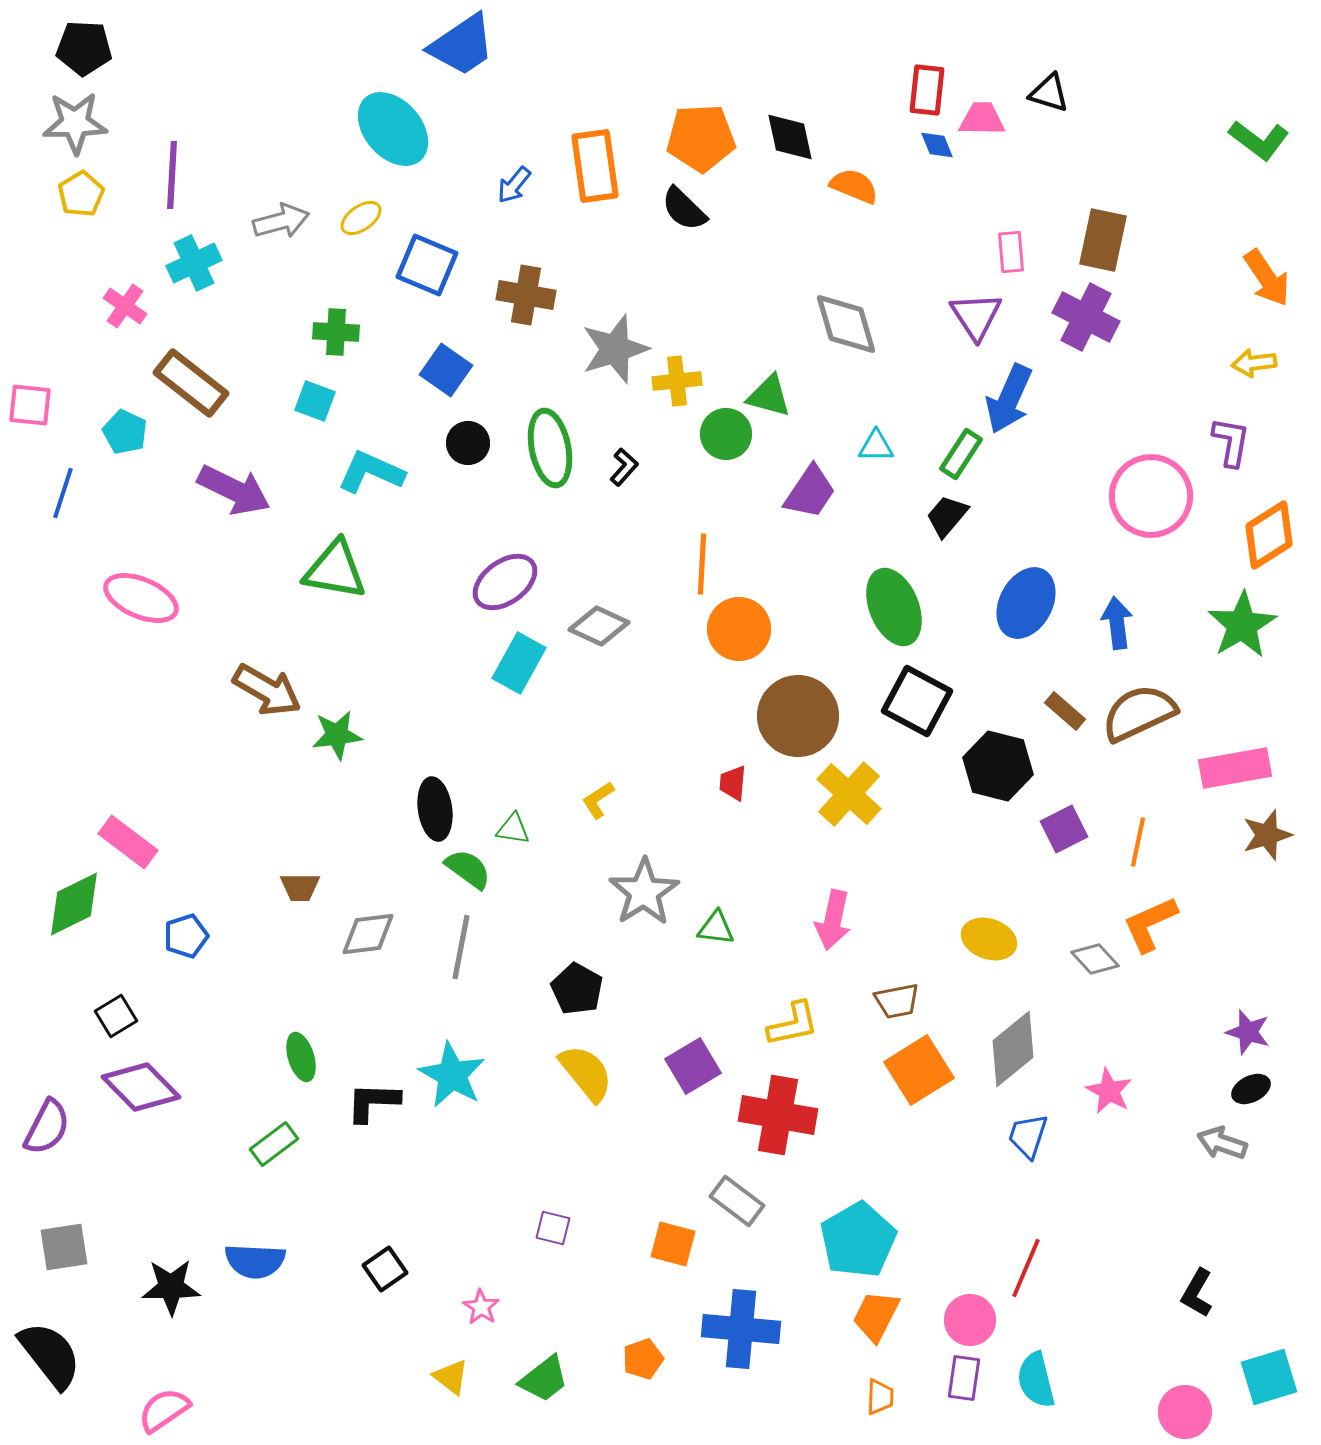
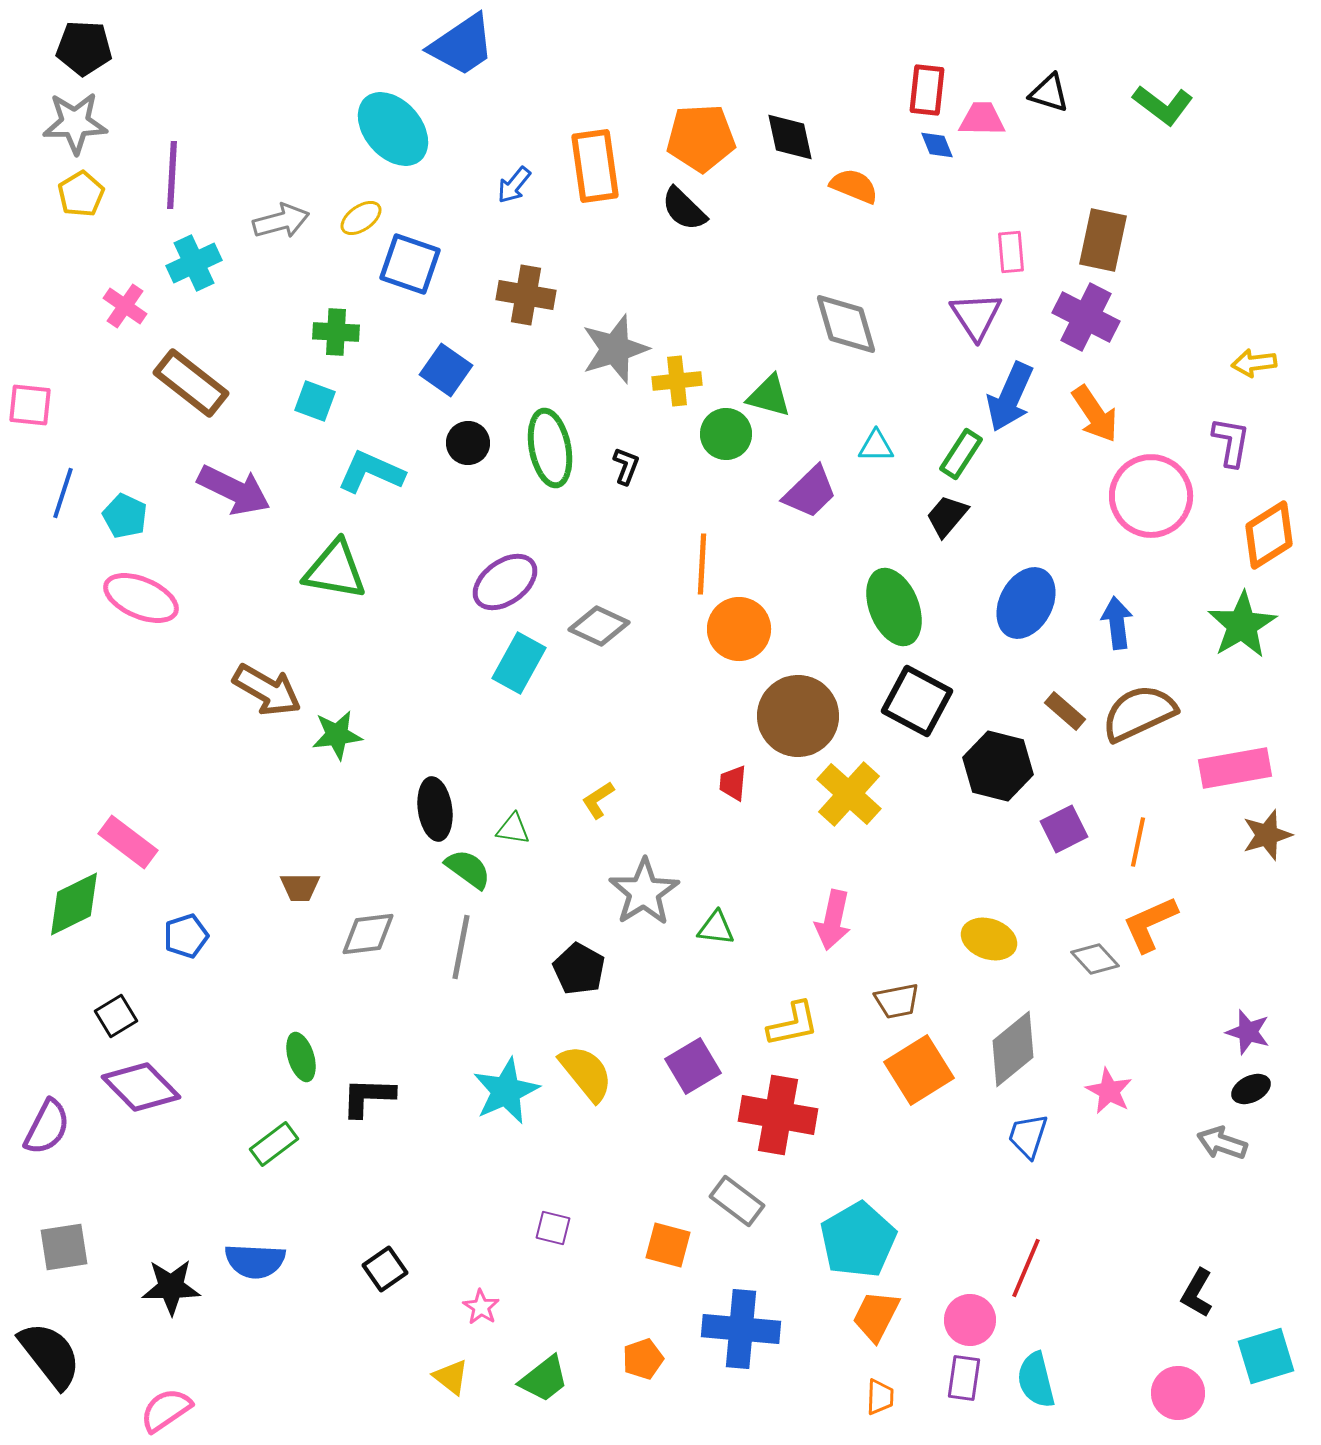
green L-shape at (1259, 140): moved 96 px left, 35 px up
blue square at (427, 265): moved 17 px left, 1 px up; rotated 4 degrees counterclockwise
orange arrow at (1267, 278): moved 172 px left, 136 px down
blue arrow at (1009, 399): moved 1 px right, 2 px up
cyan pentagon at (125, 432): moved 84 px down
black L-shape at (624, 467): moved 2 px right, 1 px up; rotated 21 degrees counterclockwise
purple trapezoid at (810, 492): rotated 12 degrees clockwise
black pentagon at (577, 989): moved 2 px right, 20 px up
cyan star at (452, 1075): moved 54 px right, 16 px down; rotated 18 degrees clockwise
black L-shape at (373, 1102): moved 5 px left, 5 px up
orange square at (673, 1244): moved 5 px left, 1 px down
cyan square at (1269, 1377): moved 3 px left, 21 px up
pink semicircle at (164, 1410): moved 2 px right
pink circle at (1185, 1412): moved 7 px left, 19 px up
